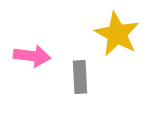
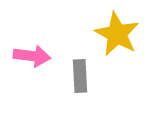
gray rectangle: moved 1 px up
